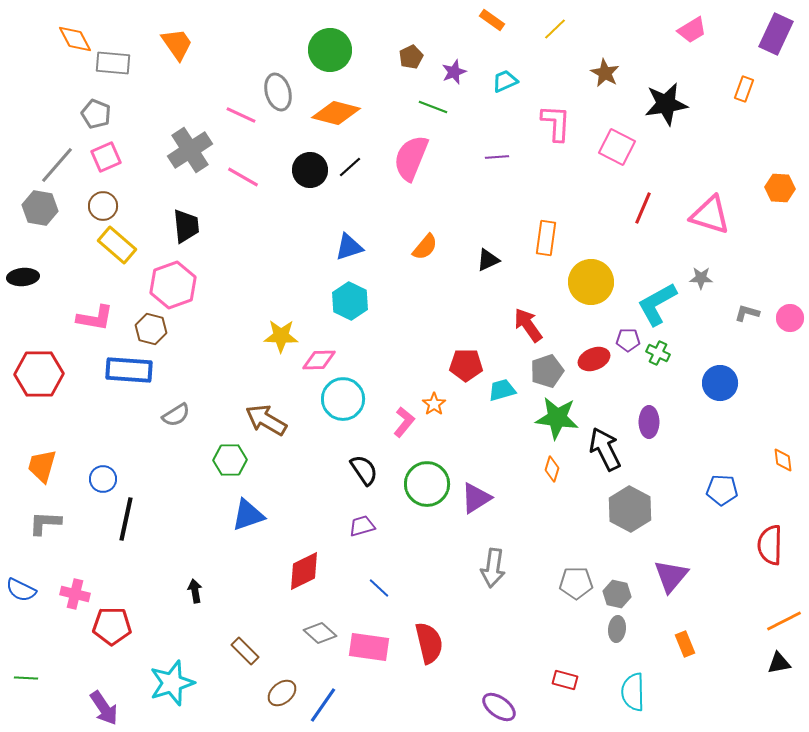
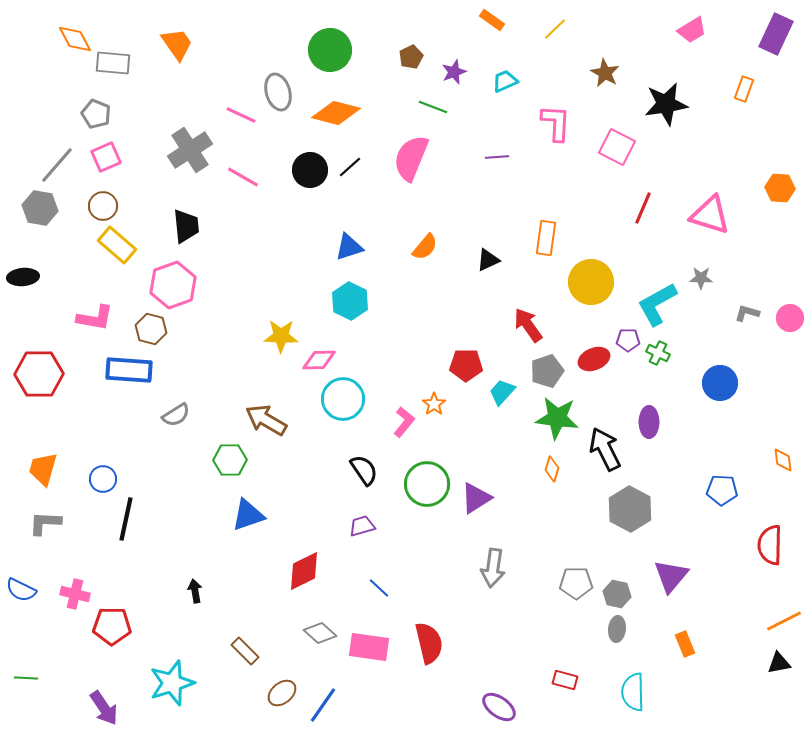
cyan trapezoid at (502, 390): moved 2 px down; rotated 32 degrees counterclockwise
orange trapezoid at (42, 466): moved 1 px right, 3 px down
